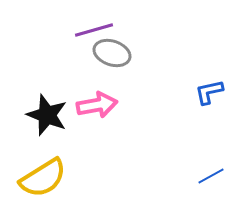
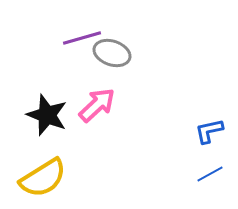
purple line: moved 12 px left, 8 px down
blue L-shape: moved 39 px down
pink arrow: rotated 33 degrees counterclockwise
blue line: moved 1 px left, 2 px up
